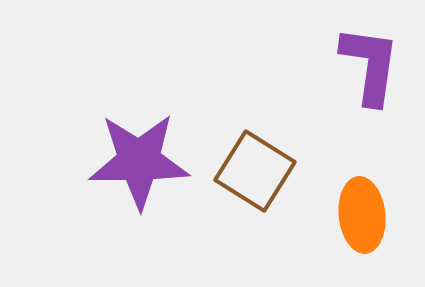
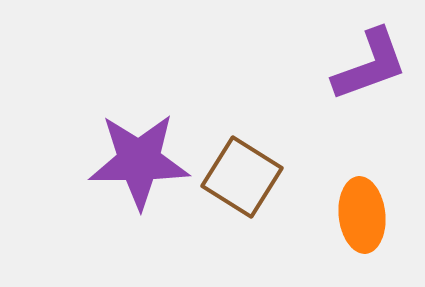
purple L-shape: rotated 62 degrees clockwise
brown square: moved 13 px left, 6 px down
